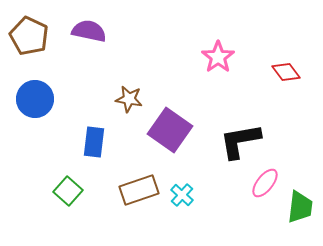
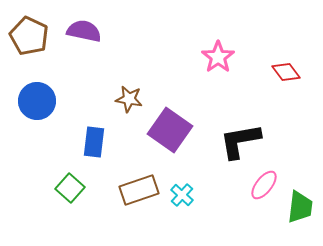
purple semicircle: moved 5 px left
blue circle: moved 2 px right, 2 px down
pink ellipse: moved 1 px left, 2 px down
green square: moved 2 px right, 3 px up
